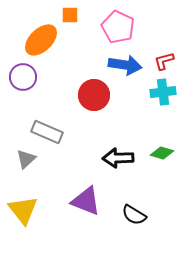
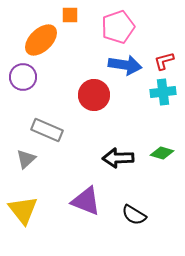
pink pentagon: rotated 28 degrees clockwise
gray rectangle: moved 2 px up
